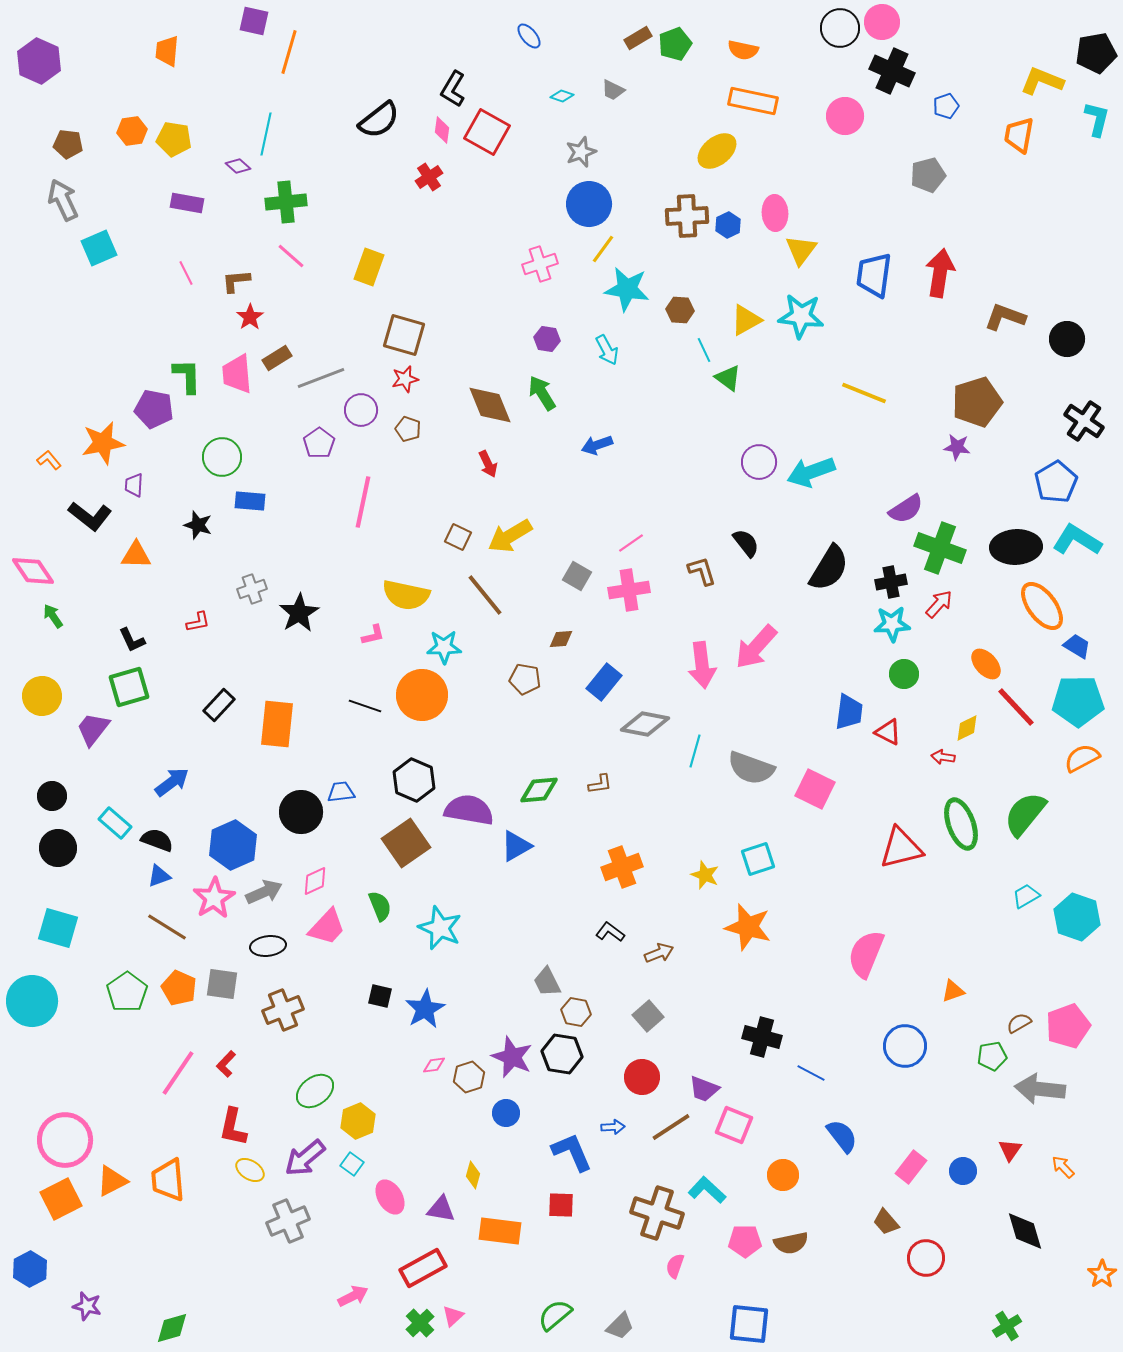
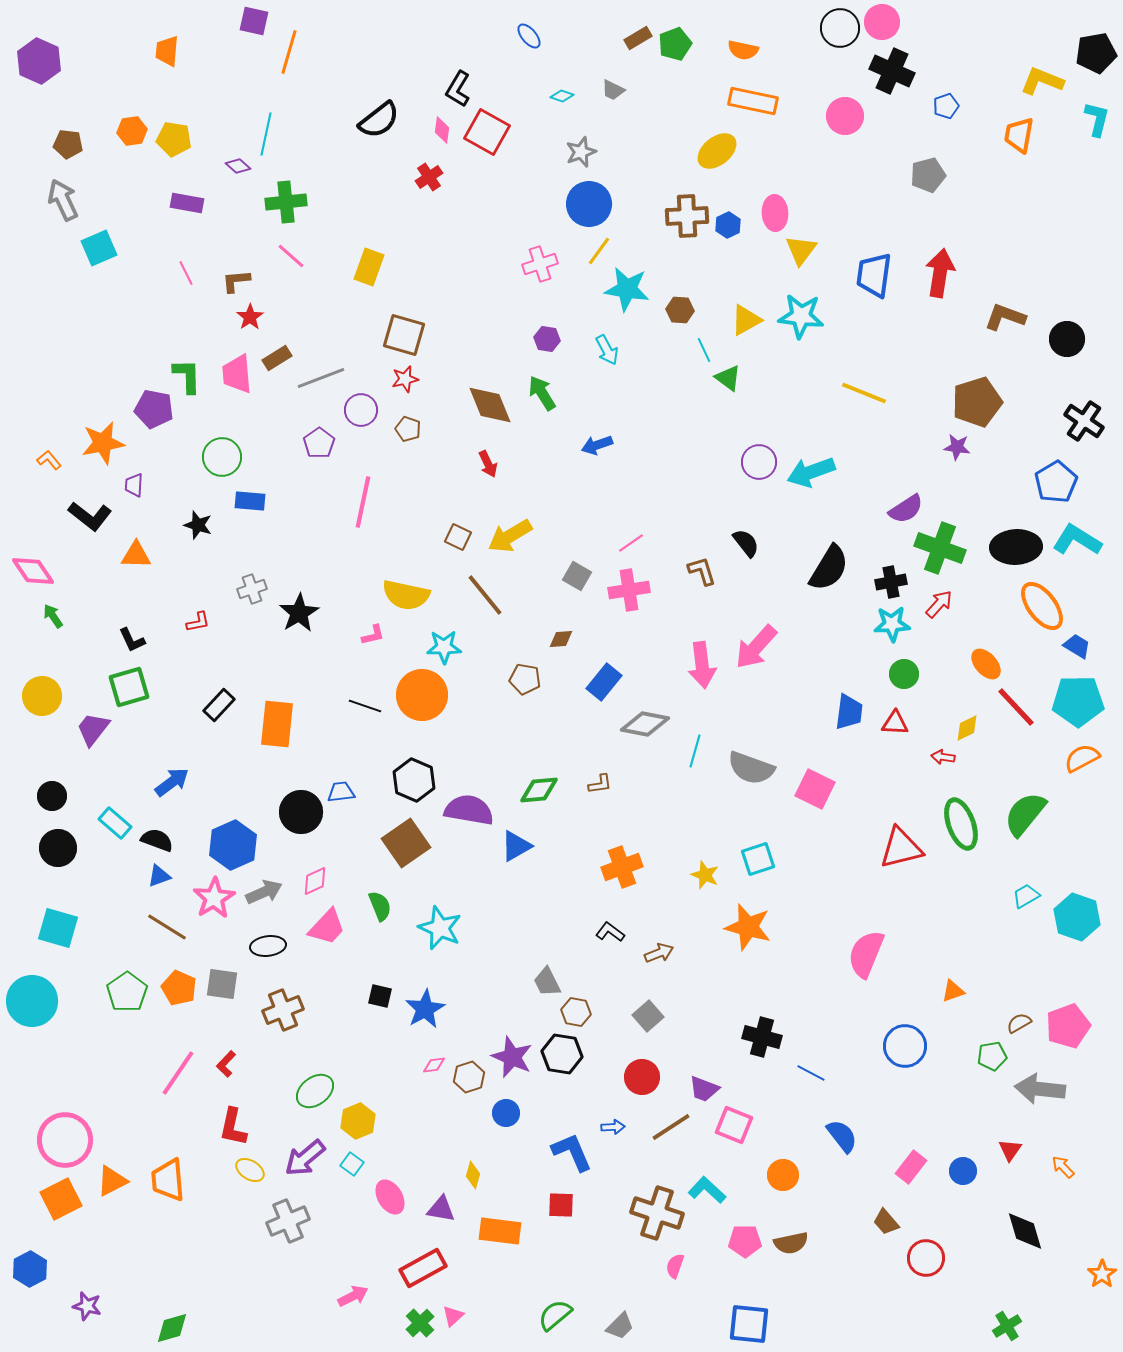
black L-shape at (453, 89): moved 5 px right
yellow line at (603, 249): moved 4 px left, 2 px down
red triangle at (888, 732): moved 7 px right, 9 px up; rotated 24 degrees counterclockwise
